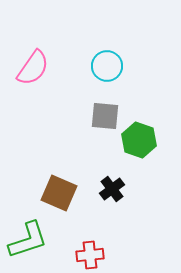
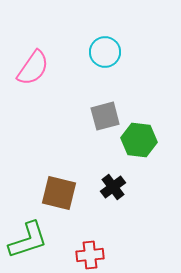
cyan circle: moved 2 px left, 14 px up
gray square: rotated 20 degrees counterclockwise
green hexagon: rotated 12 degrees counterclockwise
black cross: moved 1 px right, 2 px up
brown square: rotated 9 degrees counterclockwise
